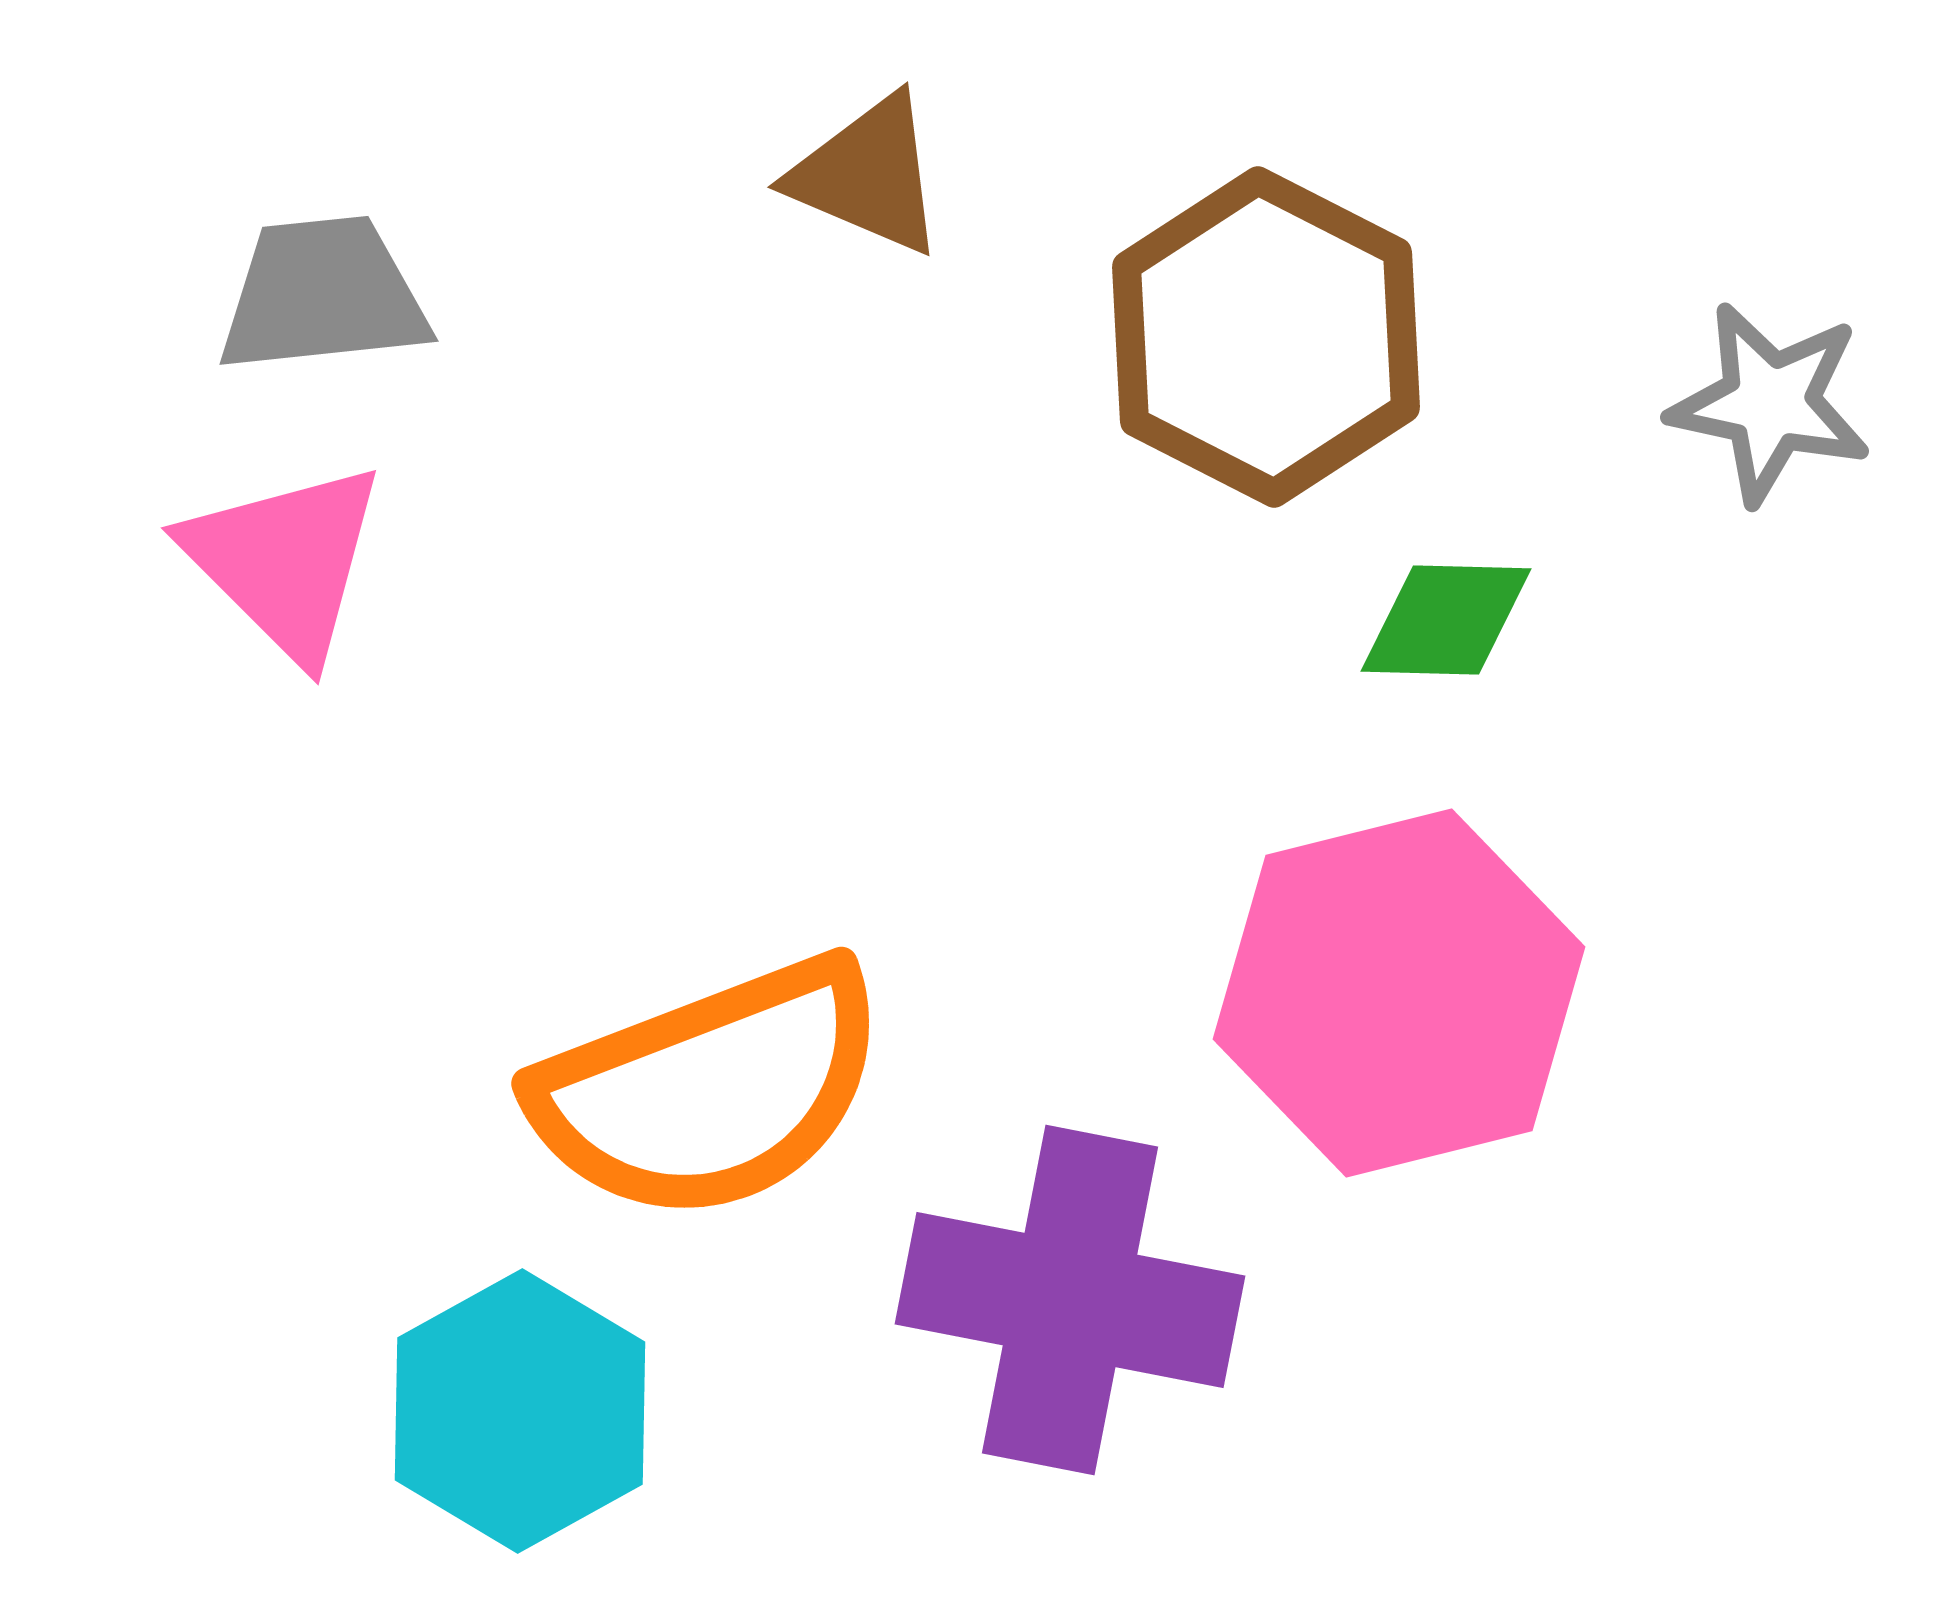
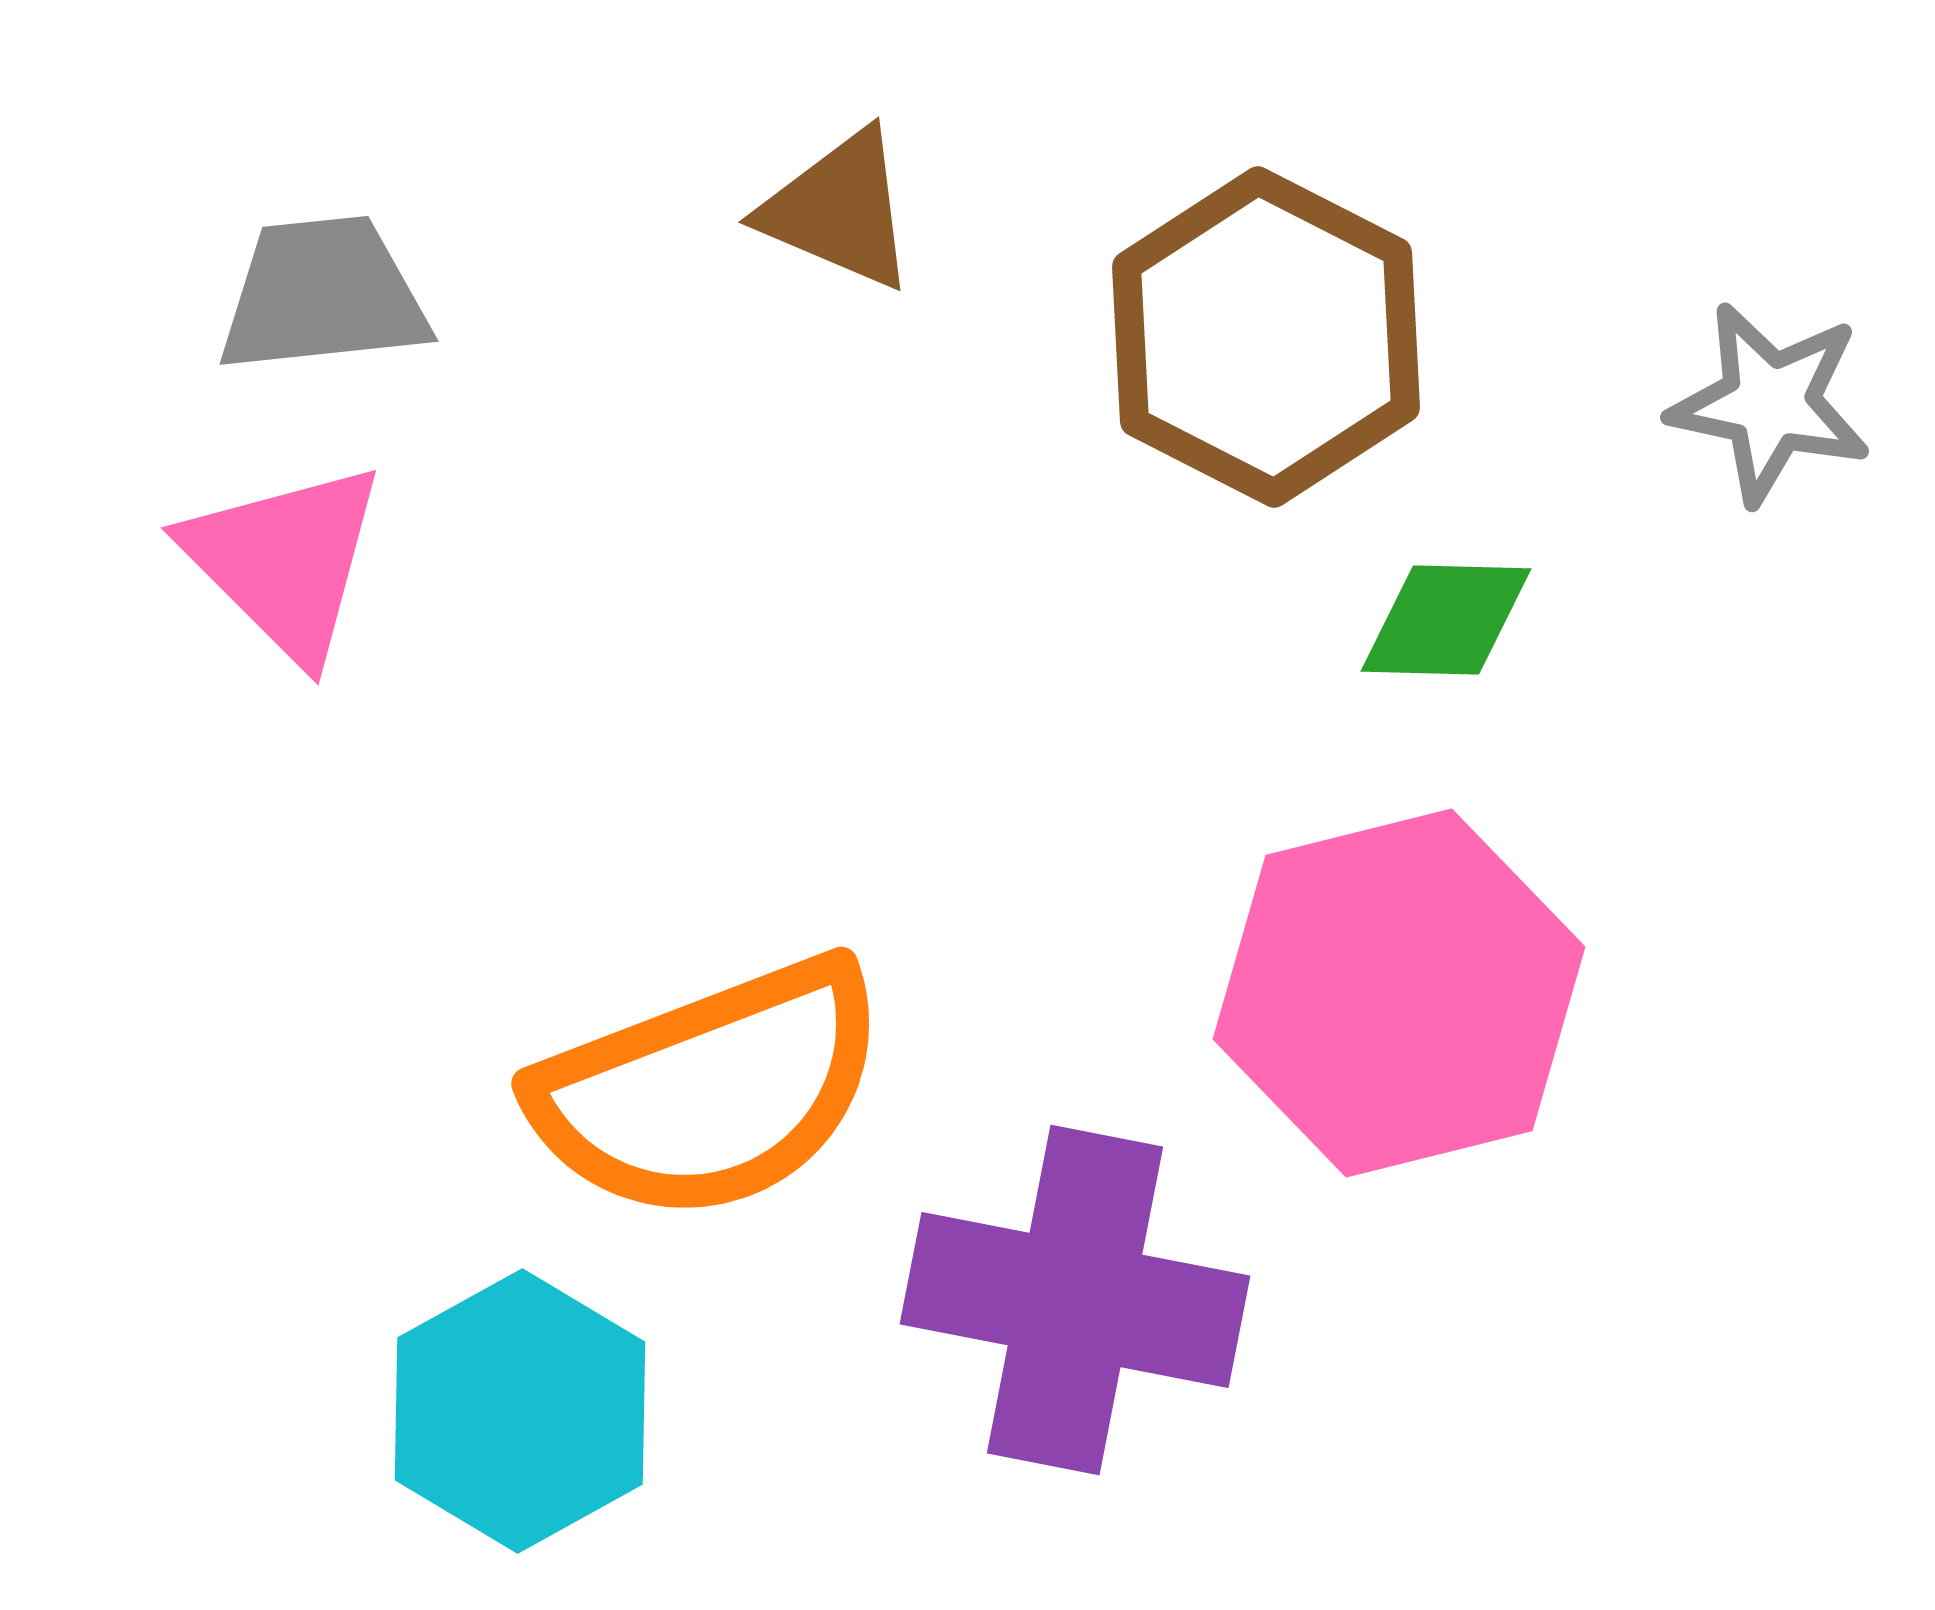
brown triangle: moved 29 px left, 35 px down
purple cross: moved 5 px right
